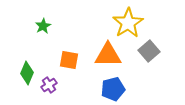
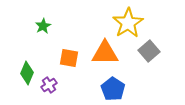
orange triangle: moved 3 px left, 2 px up
orange square: moved 2 px up
blue pentagon: rotated 25 degrees counterclockwise
